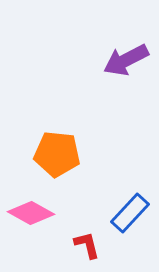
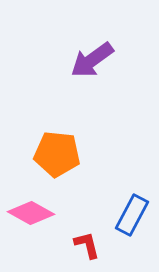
purple arrow: moved 34 px left; rotated 9 degrees counterclockwise
blue rectangle: moved 2 px right, 2 px down; rotated 15 degrees counterclockwise
